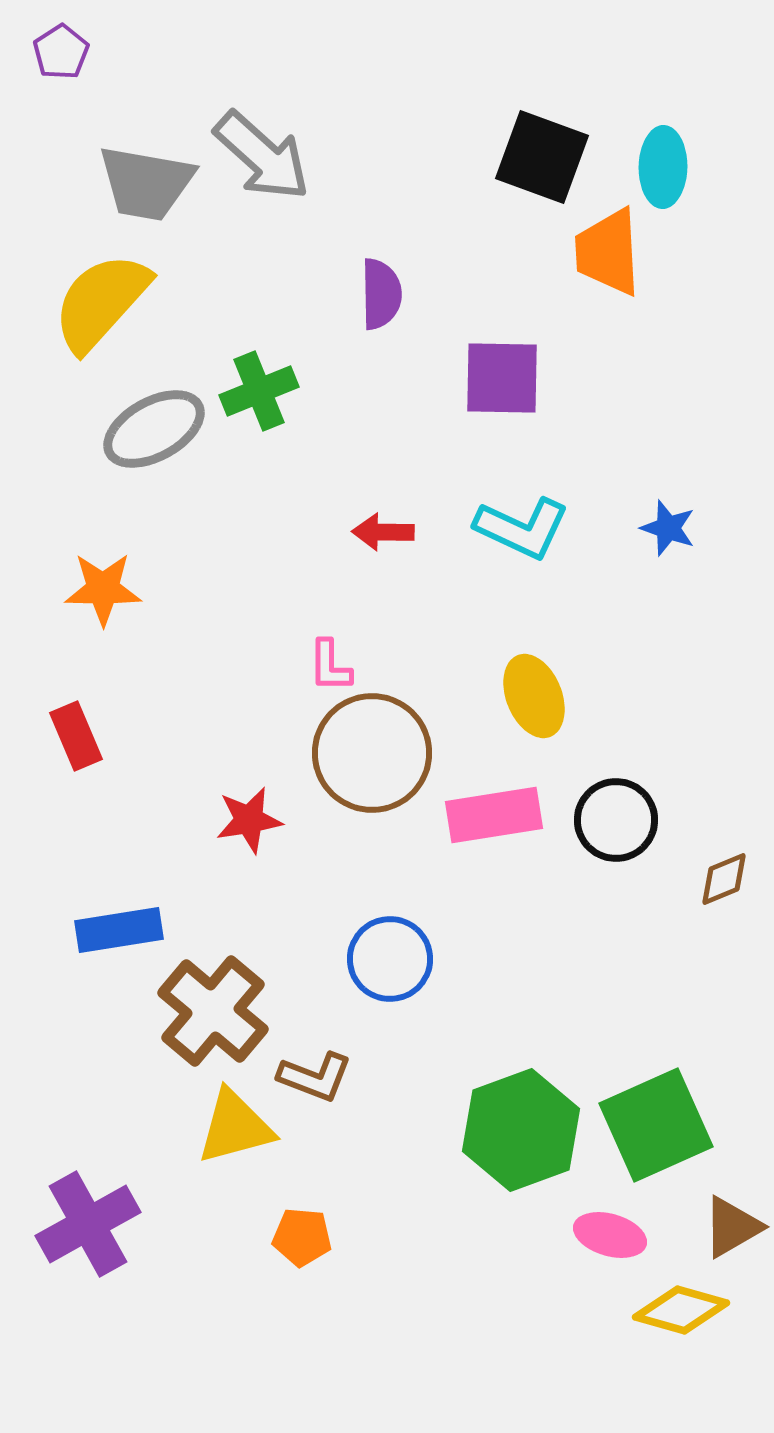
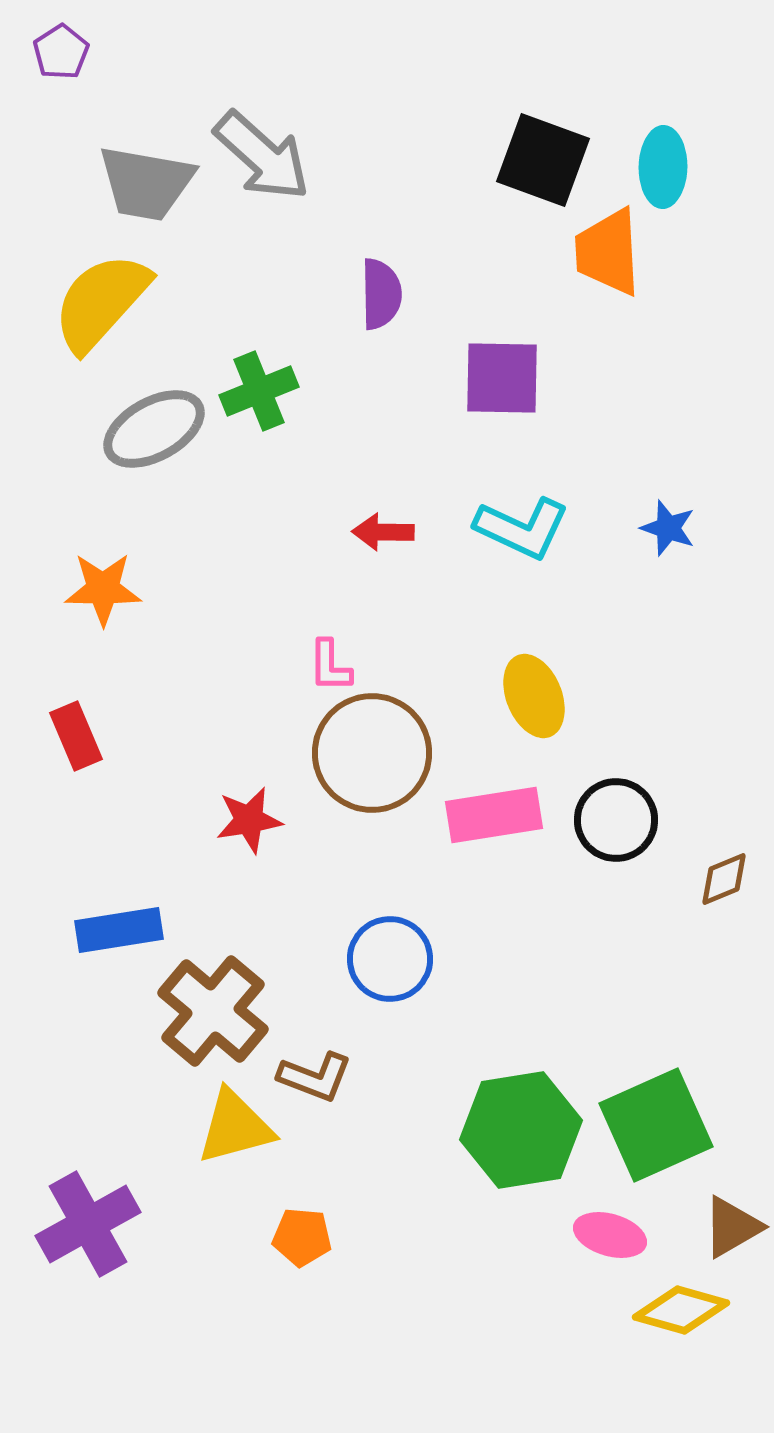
black square: moved 1 px right, 3 px down
green hexagon: rotated 11 degrees clockwise
